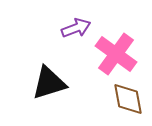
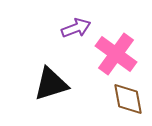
black triangle: moved 2 px right, 1 px down
